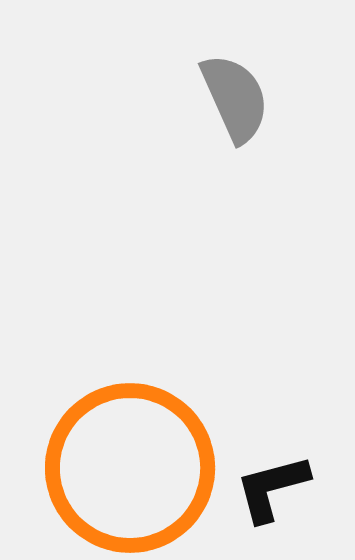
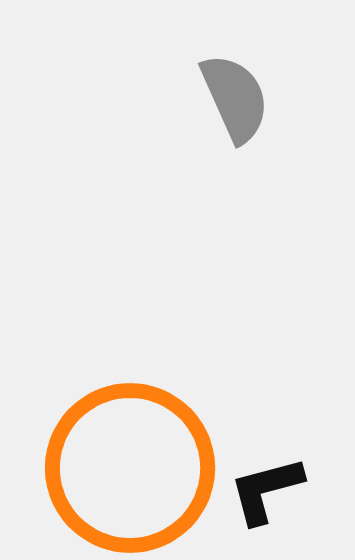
black L-shape: moved 6 px left, 2 px down
